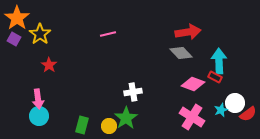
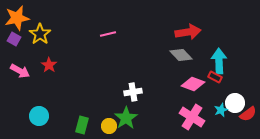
orange star: rotated 25 degrees clockwise
gray diamond: moved 2 px down
pink arrow: moved 18 px left, 28 px up; rotated 54 degrees counterclockwise
